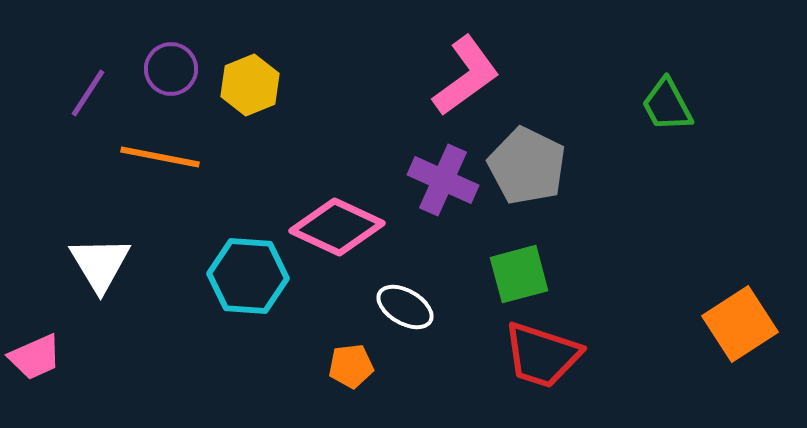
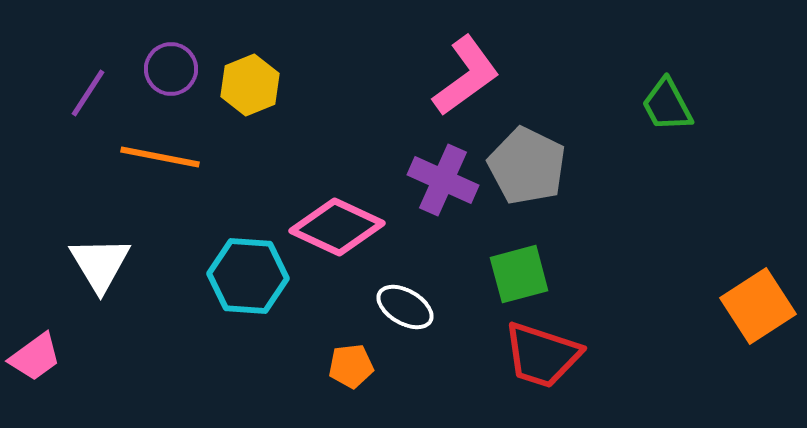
orange square: moved 18 px right, 18 px up
pink trapezoid: rotated 12 degrees counterclockwise
